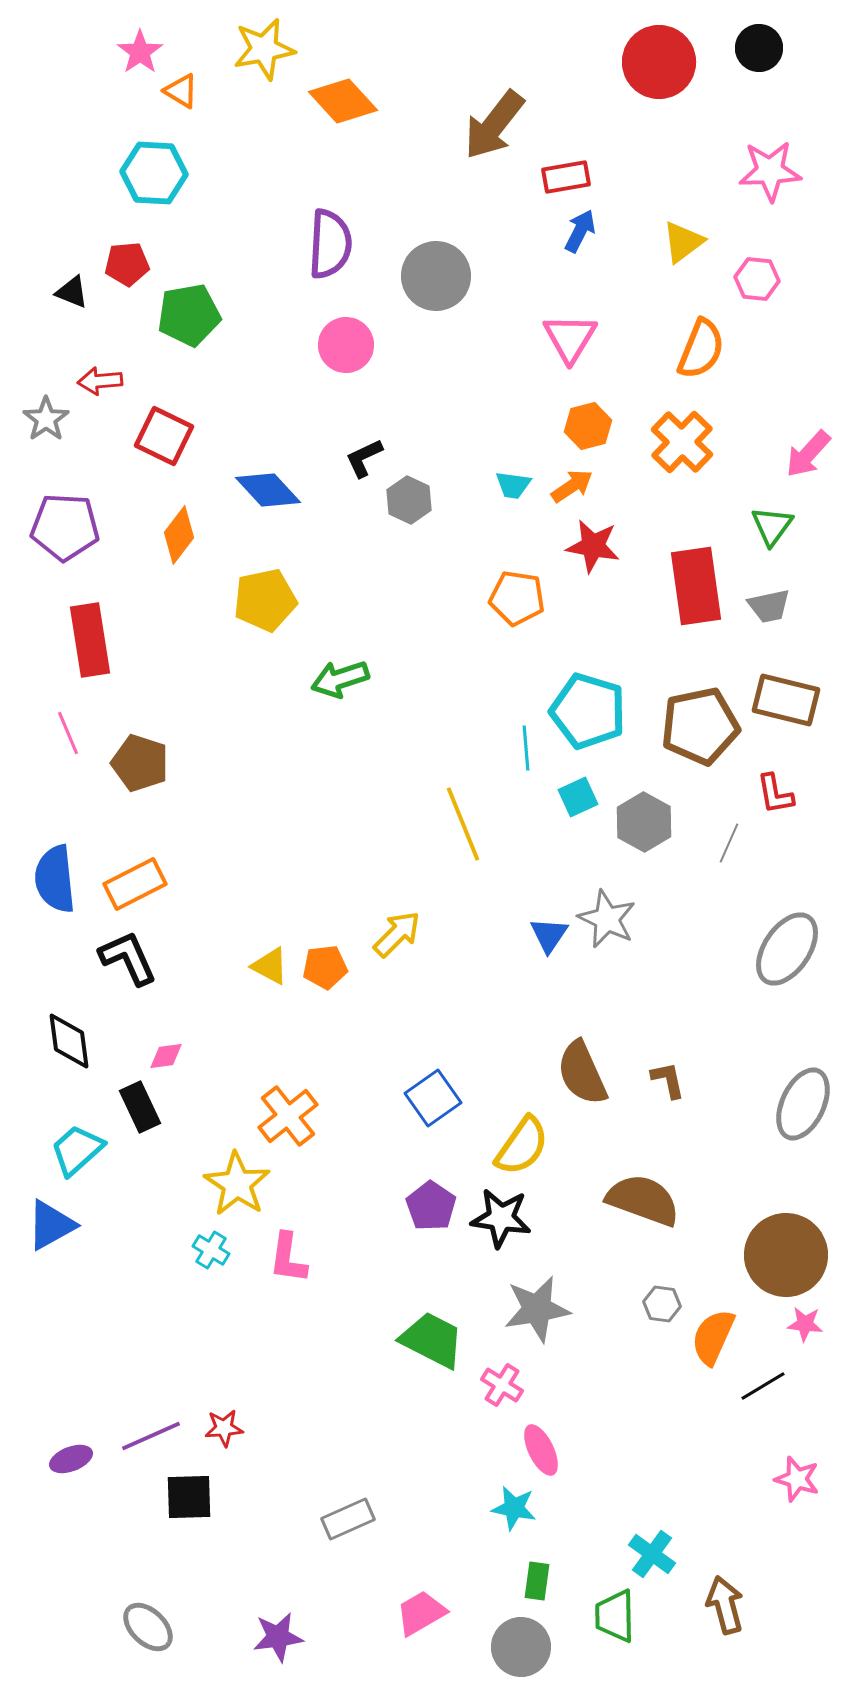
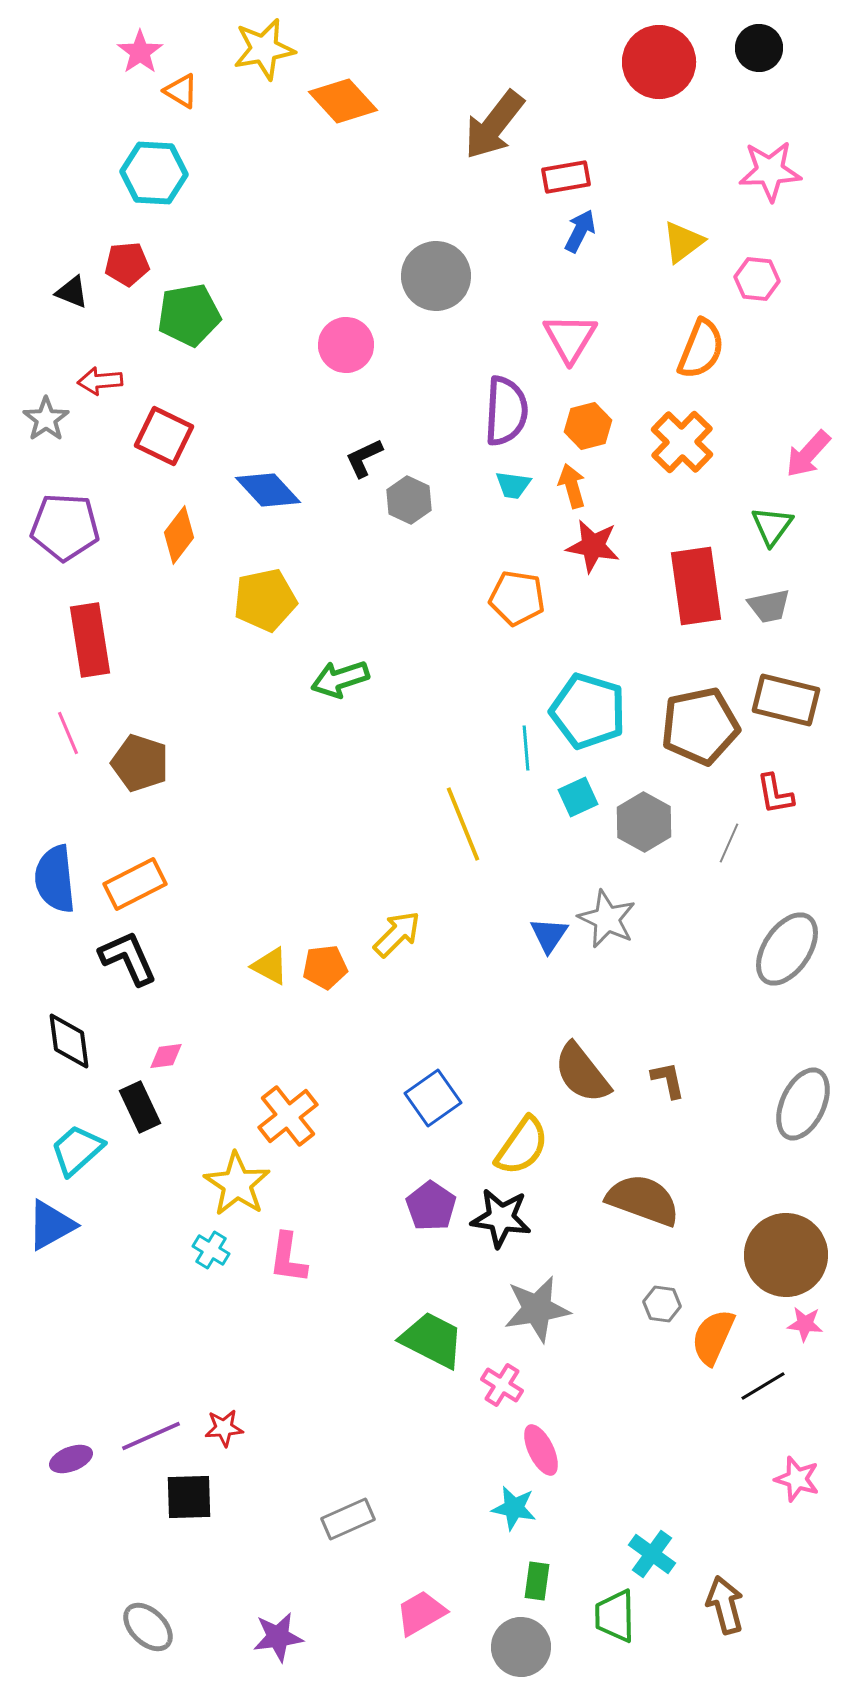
purple semicircle at (330, 244): moved 176 px right, 167 px down
orange arrow at (572, 486): rotated 72 degrees counterclockwise
brown semicircle at (582, 1073): rotated 14 degrees counterclockwise
